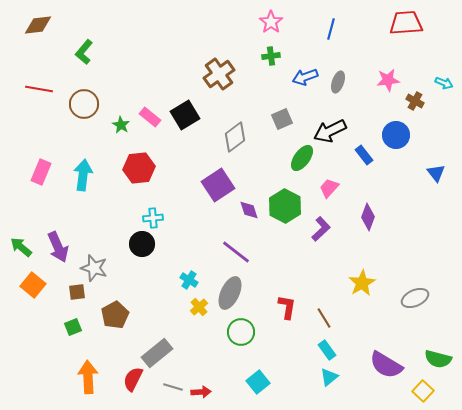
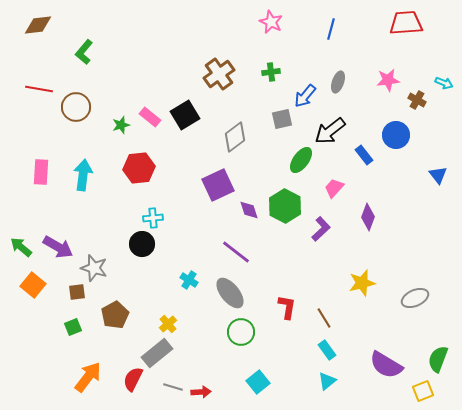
pink star at (271, 22): rotated 10 degrees counterclockwise
green cross at (271, 56): moved 16 px down
blue arrow at (305, 77): moved 19 px down; rotated 30 degrees counterclockwise
brown cross at (415, 101): moved 2 px right, 1 px up
brown circle at (84, 104): moved 8 px left, 3 px down
gray square at (282, 119): rotated 10 degrees clockwise
green star at (121, 125): rotated 24 degrees clockwise
black arrow at (330, 131): rotated 12 degrees counterclockwise
green ellipse at (302, 158): moved 1 px left, 2 px down
pink rectangle at (41, 172): rotated 20 degrees counterclockwise
blue triangle at (436, 173): moved 2 px right, 2 px down
purple square at (218, 185): rotated 8 degrees clockwise
pink trapezoid at (329, 188): moved 5 px right
purple arrow at (58, 247): rotated 36 degrees counterclockwise
yellow star at (362, 283): rotated 16 degrees clockwise
gray ellipse at (230, 293): rotated 64 degrees counterclockwise
yellow cross at (199, 307): moved 31 px left, 17 px down
green semicircle at (438, 359): rotated 96 degrees clockwise
orange arrow at (88, 377): rotated 40 degrees clockwise
cyan triangle at (329, 377): moved 2 px left, 4 px down
yellow square at (423, 391): rotated 25 degrees clockwise
